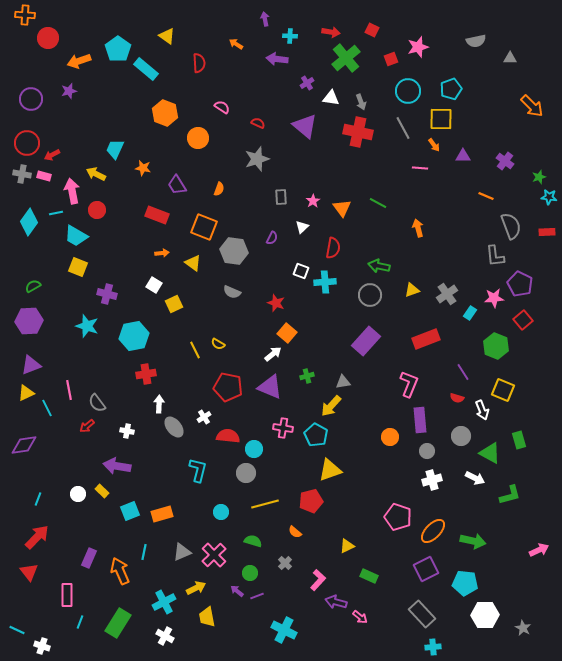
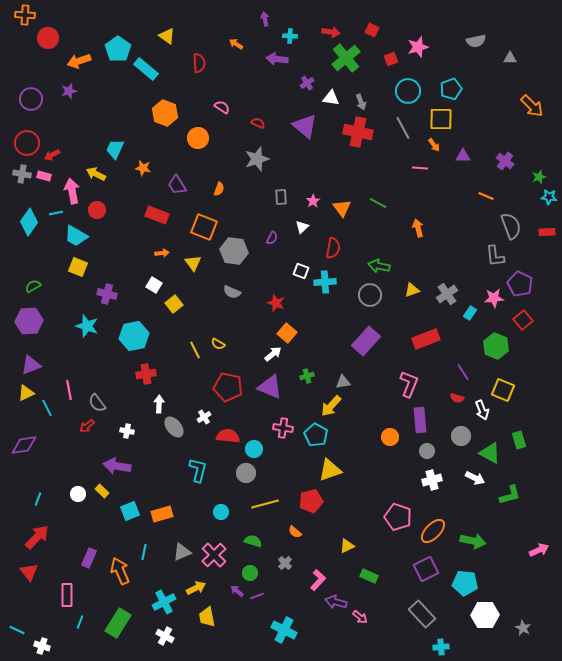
yellow triangle at (193, 263): rotated 18 degrees clockwise
yellow square at (174, 304): rotated 12 degrees counterclockwise
cyan cross at (433, 647): moved 8 px right
